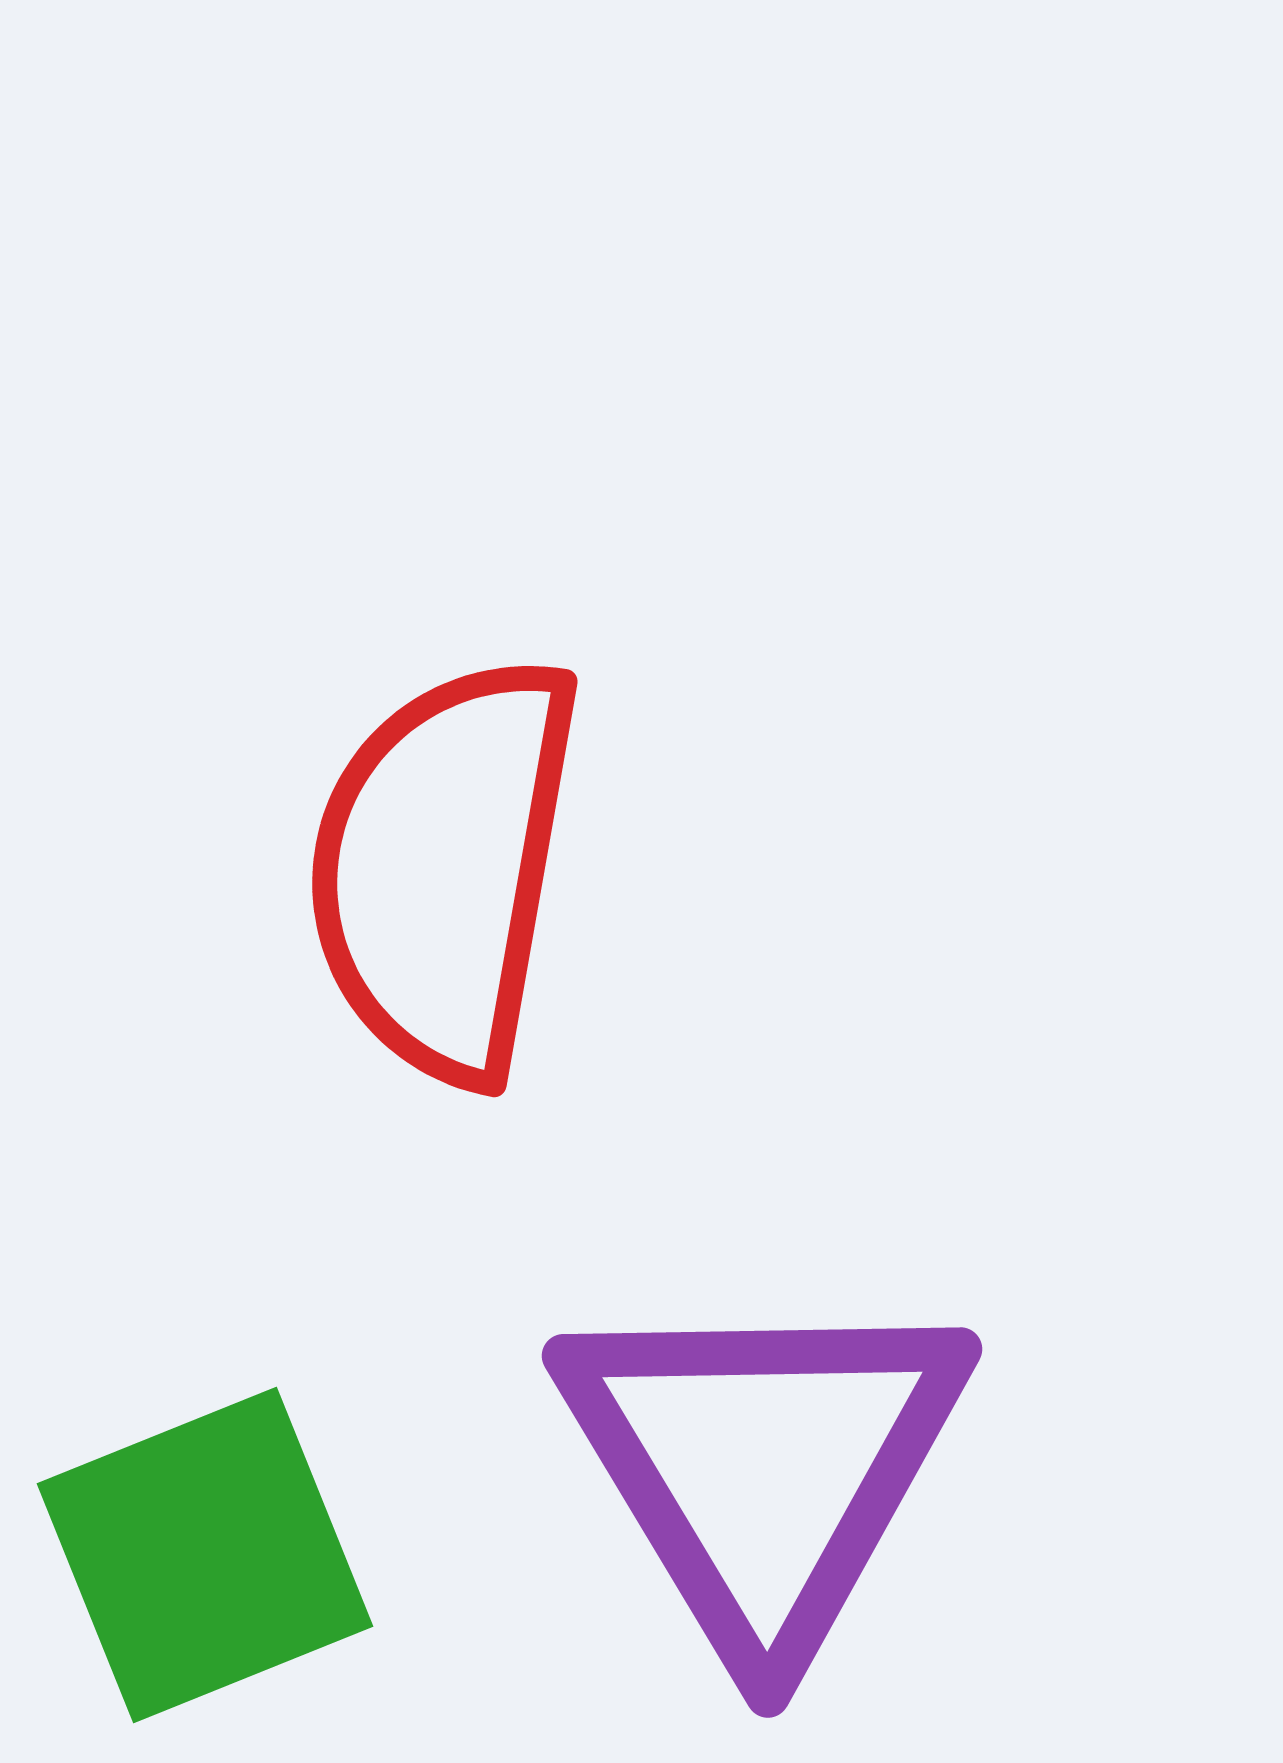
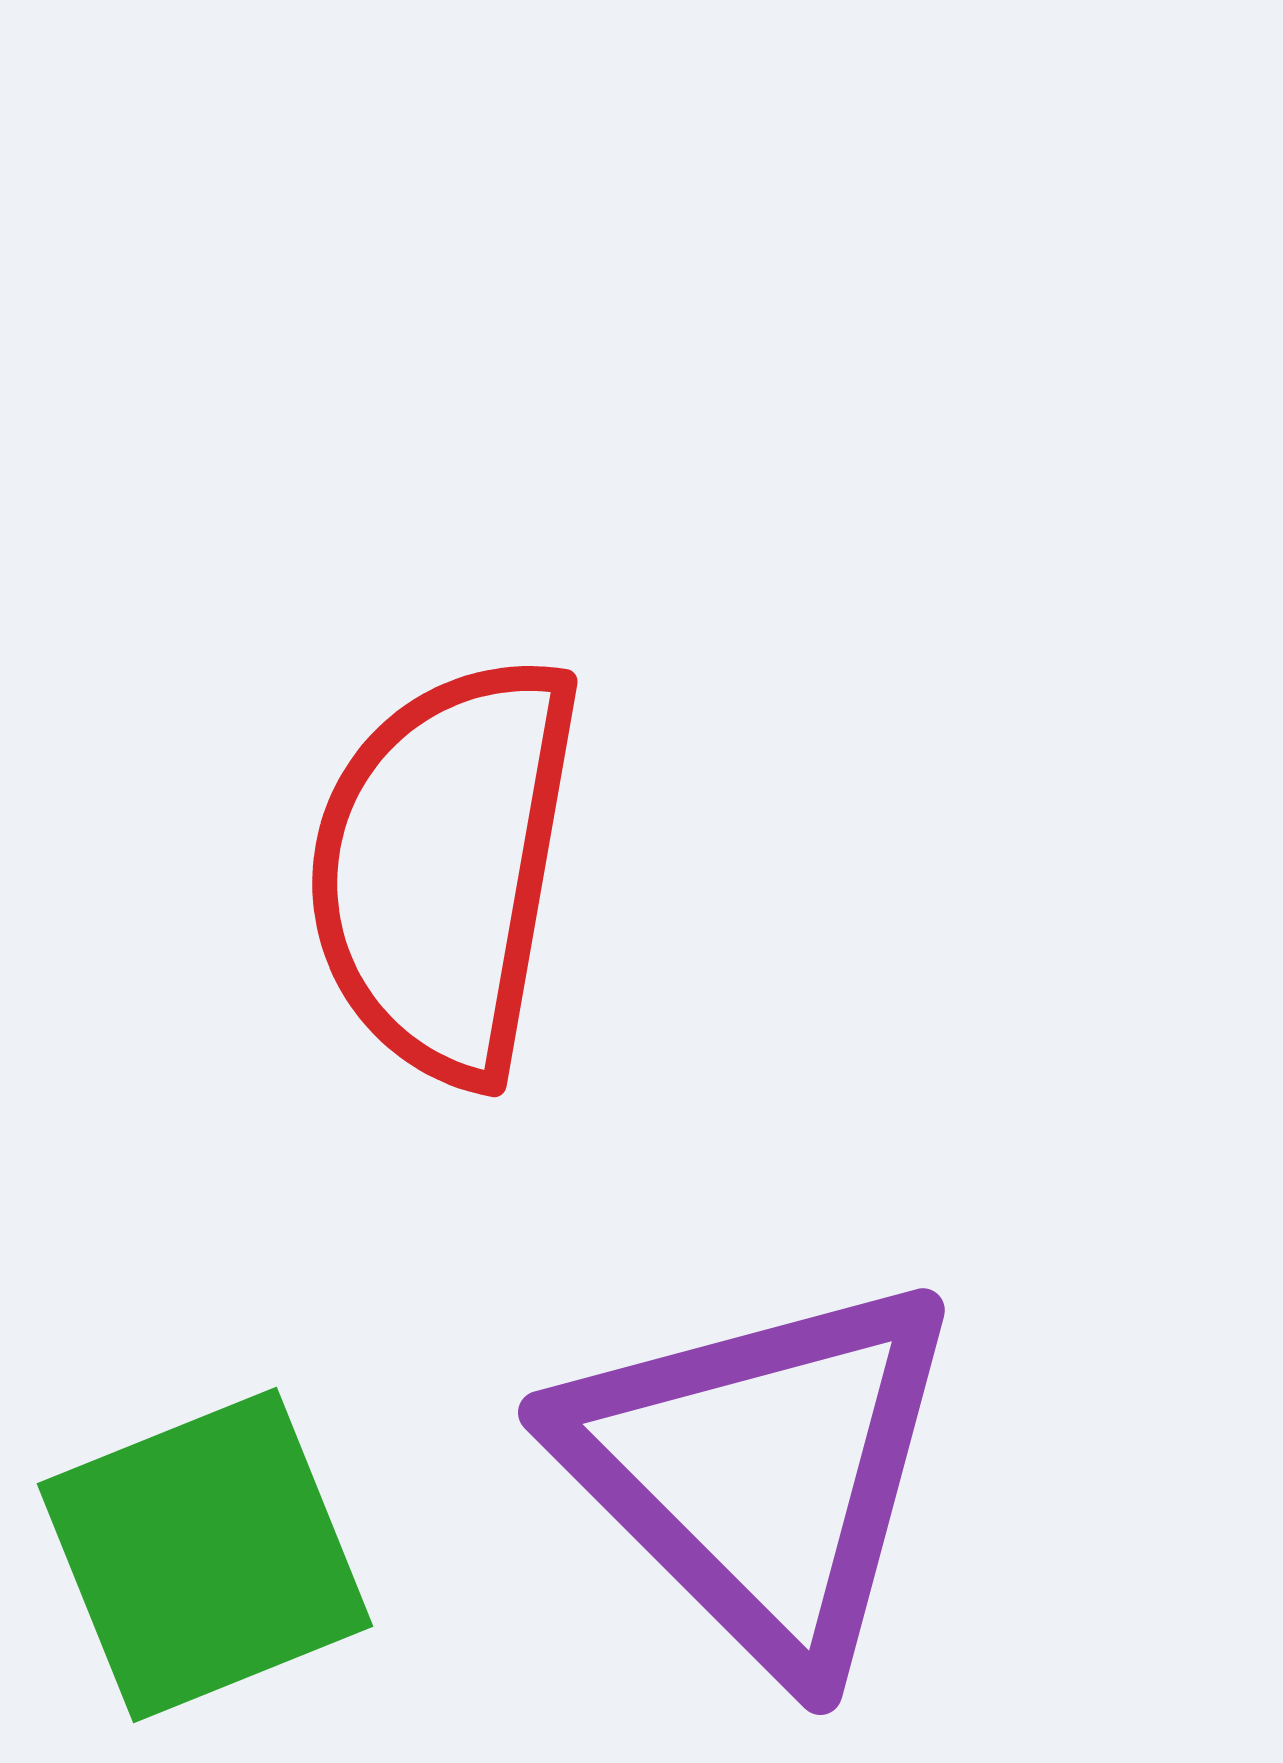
purple triangle: moved 3 px left, 5 px down; rotated 14 degrees counterclockwise
